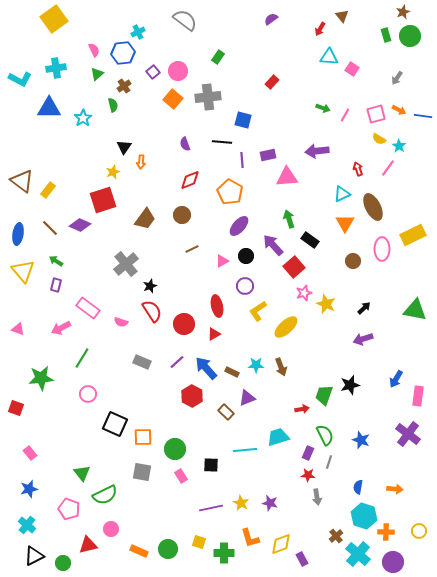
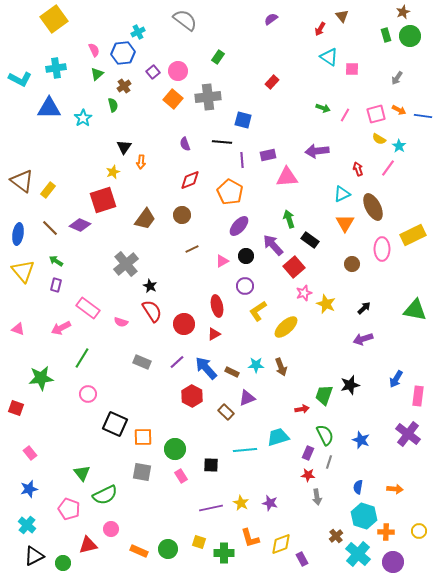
cyan triangle at (329, 57): rotated 30 degrees clockwise
pink square at (352, 69): rotated 32 degrees counterclockwise
brown circle at (353, 261): moved 1 px left, 3 px down
black star at (150, 286): rotated 24 degrees counterclockwise
